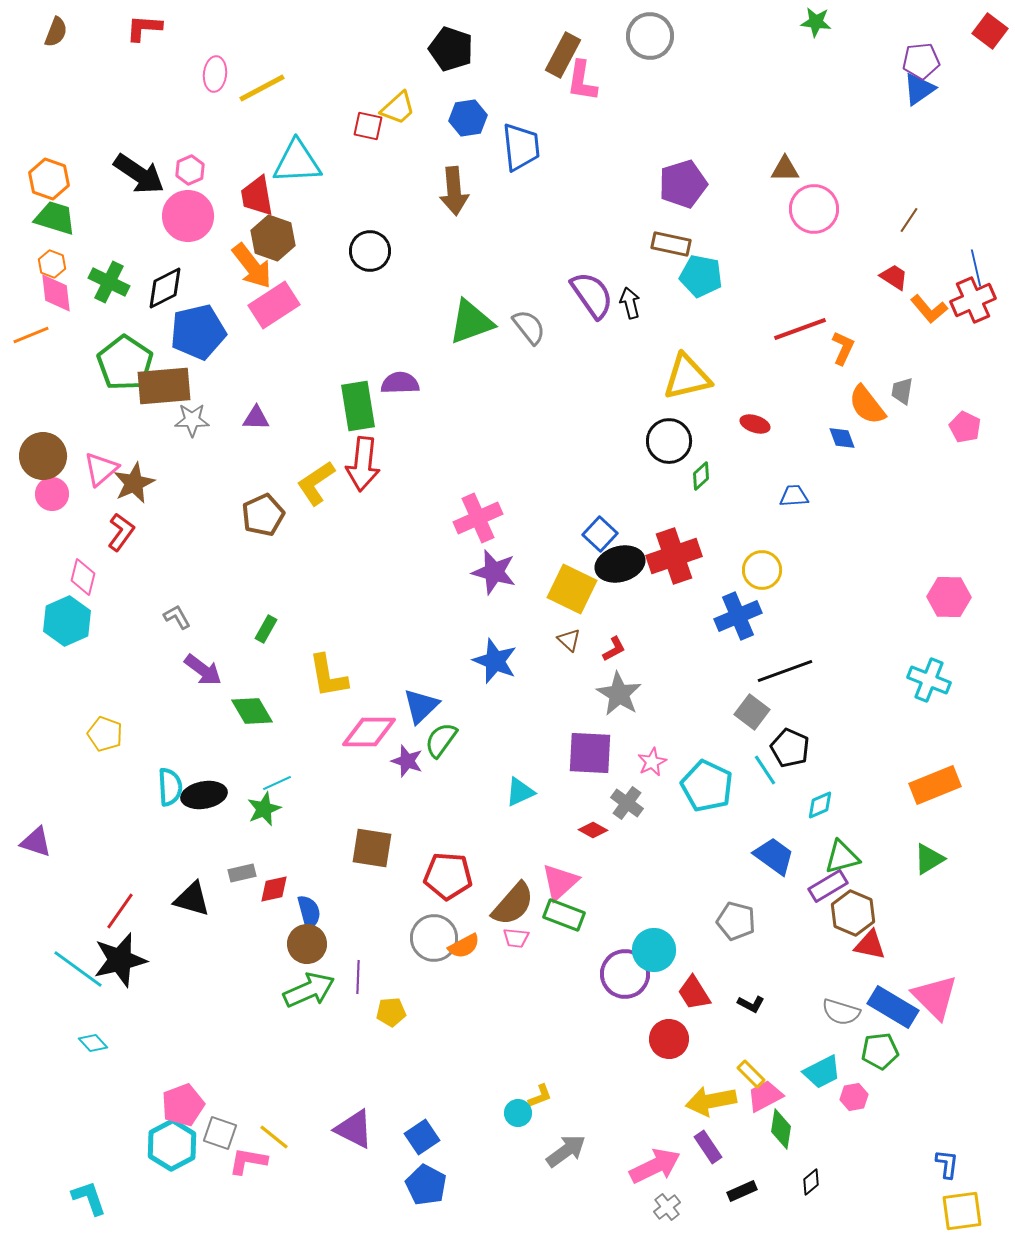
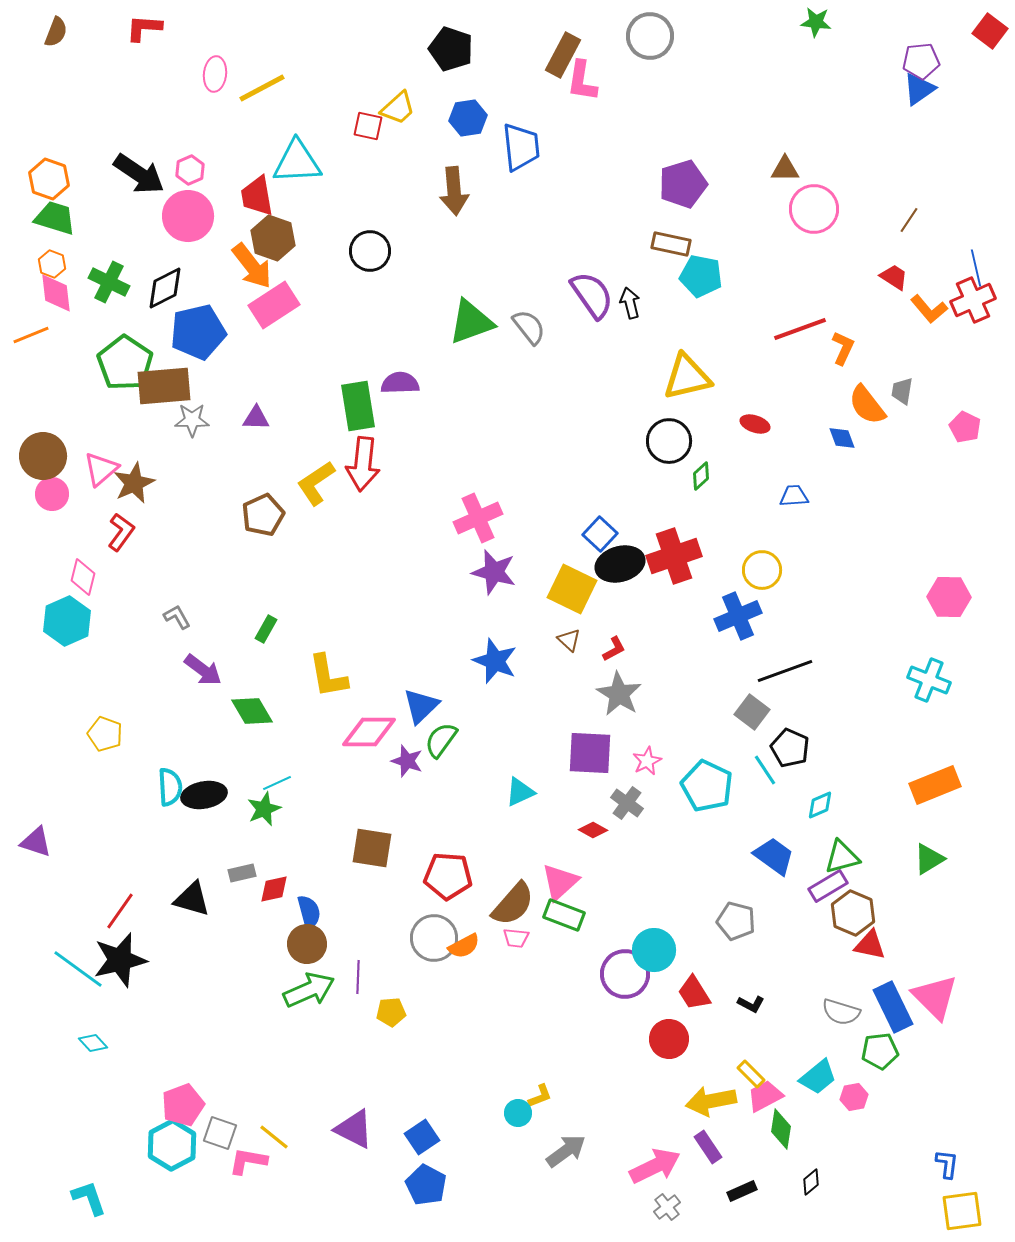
pink star at (652, 762): moved 5 px left, 1 px up
blue rectangle at (893, 1007): rotated 33 degrees clockwise
cyan trapezoid at (822, 1072): moved 4 px left, 5 px down; rotated 12 degrees counterclockwise
